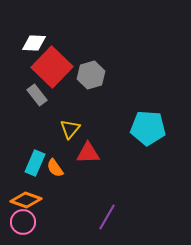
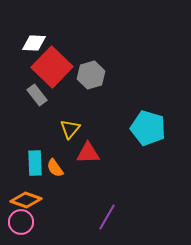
cyan pentagon: rotated 12 degrees clockwise
cyan rectangle: rotated 25 degrees counterclockwise
pink circle: moved 2 px left
